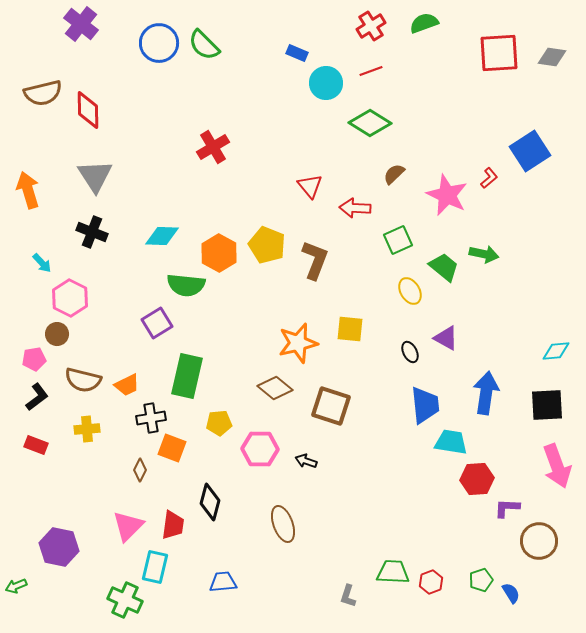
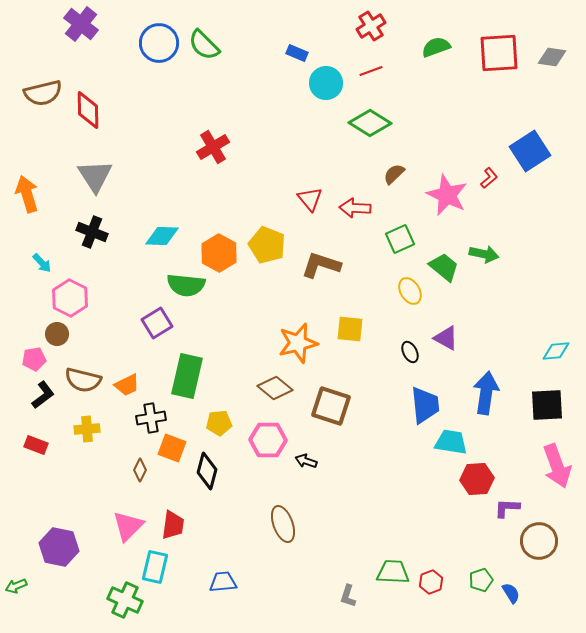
green semicircle at (424, 23): moved 12 px right, 24 px down
red triangle at (310, 186): moved 13 px down
orange arrow at (28, 190): moved 1 px left, 4 px down
green square at (398, 240): moved 2 px right, 1 px up
brown L-shape at (315, 260): moved 6 px right, 5 px down; rotated 93 degrees counterclockwise
black L-shape at (37, 397): moved 6 px right, 2 px up
pink hexagon at (260, 449): moved 8 px right, 9 px up
black diamond at (210, 502): moved 3 px left, 31 px up
